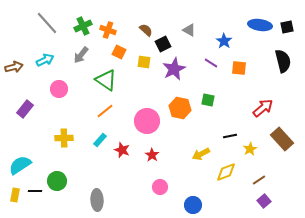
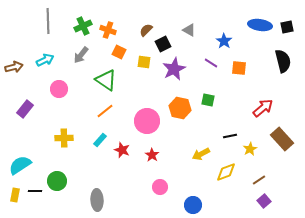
gray line at (47, 23): moved 1 px right, 2 px up; rotated 40 degrees clockwise
brown semicircle at (146, 30): rotated 88 degrees counterclockwise
